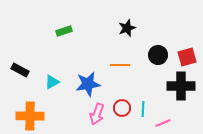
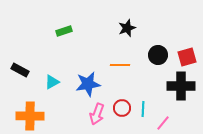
pink line: rotated 28 degrees counterclockwise
